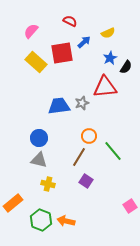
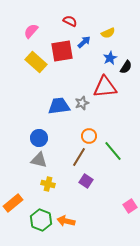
red square: moved 2 px up
